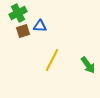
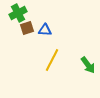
blue triangle: moved 5 px right, 4 px down
brown square: moved 4 px right, 3 px up
